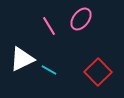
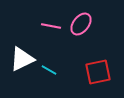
pink ellipse: moved 5 px down
pink line: moved 2 px right; rotated 48 degrees counterclockwise
red square: rotated 32 degrees clockwise
